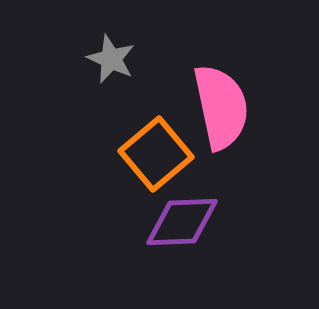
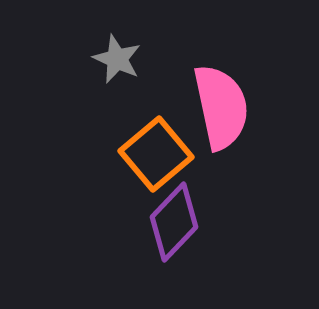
gray star: moved 6 px right
purple diamond: moved 8 px left; rotated 44 degrees counterclockwise
